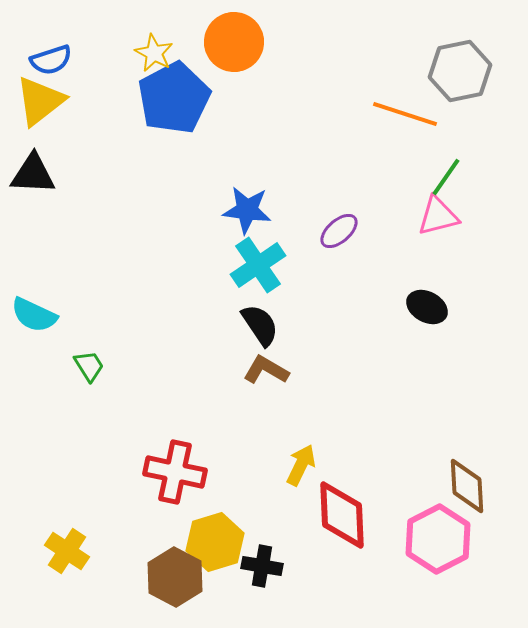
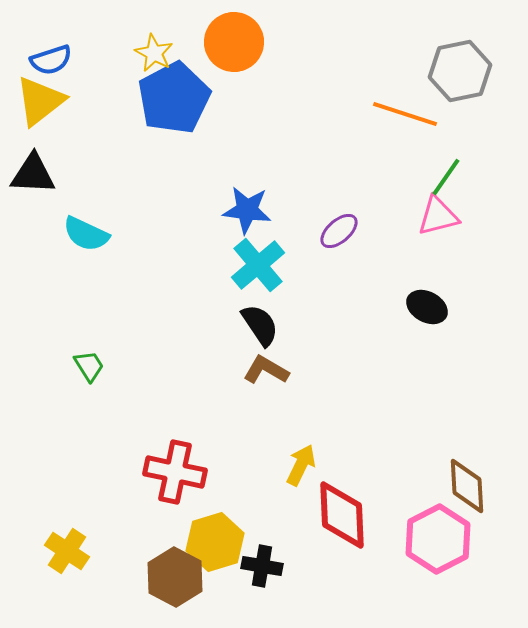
cyan cross: rotated 6 degrees counterclockwise
cyan semicircle: moved 52 px right, 81 px up
